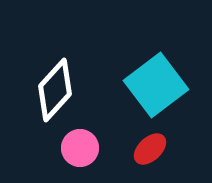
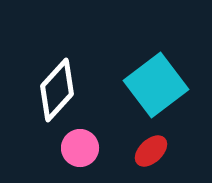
white diamond: moved 2 px right
red ellipse: moved 1 px right, 2 px down
